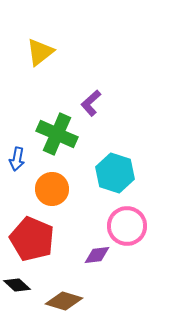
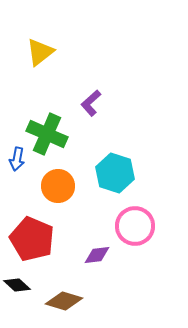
green cross: moved 10 px left
orange circle: moved 6 px right, 3 px up
pink circle: moved 8 px right
